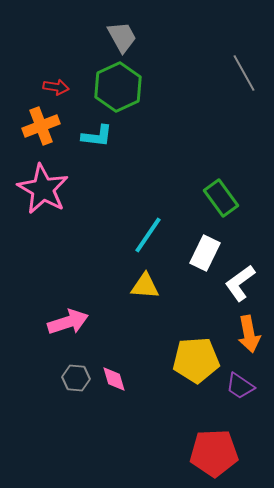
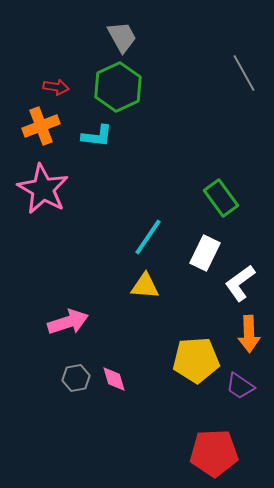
cyan line: moved 2 px down
orange arrow: rotated 9 degrees clockwise
gray hexagon: rotated 16 degrees counterclockwise
